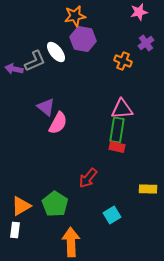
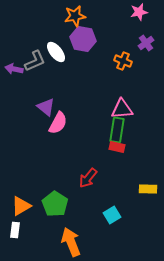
orange arrow: rotated 20 degrees counterclockwise
